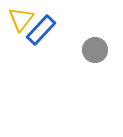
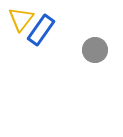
blue rectangle: rotated 8 degrees counterclockwise
